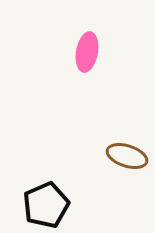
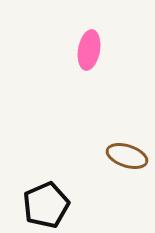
pink ellipse: moved 2 px right, 2 px up
